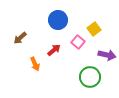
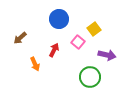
blue circle: moved 1 px right, 1 px up
red arrow: rotated 24 degrees counterclockwise
